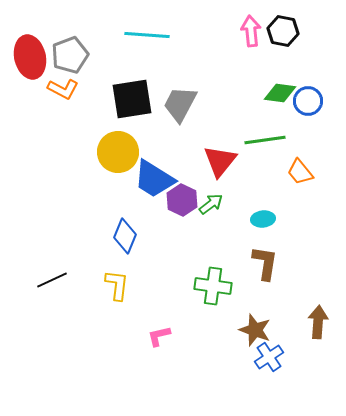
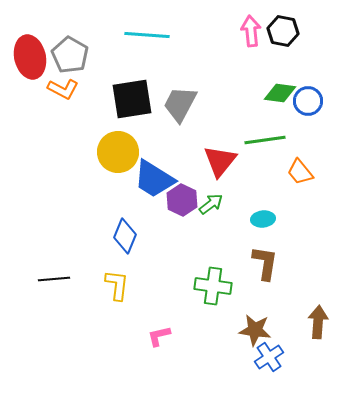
gray pentagon: rotated 21 degrees counterclockwise
black line: moved 2 px right, 1 px up; rotated 20 degrees clockwise
brown star: rotated 12 degrees counterclockwise
